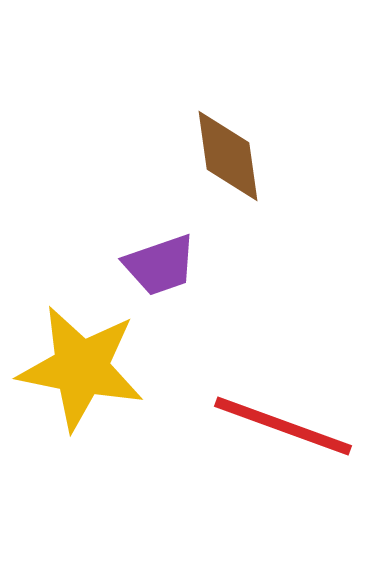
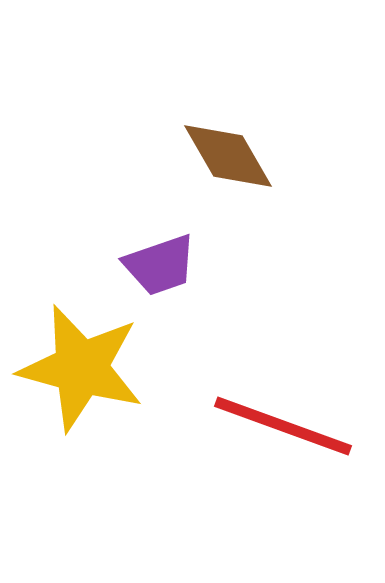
brown diamond: rotated 22 degrees counterclockwise
yellow star: rotated 4 degrees clockwise
